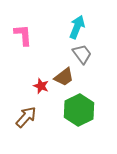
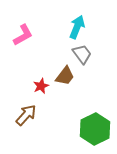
pink L-shape: rotated 65 degrees clockwise
brown trapezoid: moved 1 px right, 1 px up; rotated 15 degrees counterclockwise
red star: rotated 28 degrees clockwise
green hexagon: moved 16 px right, 19 px down
brown arrow: moved 2 px up
